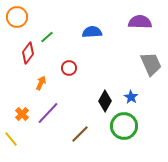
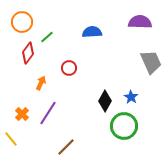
orange circle: moved 5 px right, 5 px down
gray trapezoid: moved 2 px up
purple line: rotated 10 degrees counterclockwise
brown line: moved 14 px left, 13 px down
